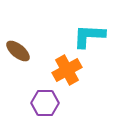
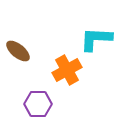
cyan L-shape: moved 7 px right, 3 px down
purple hexagon: moved 7 px left, 1 px down
